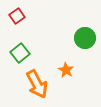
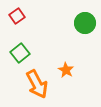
green circle: moved 15 px up
